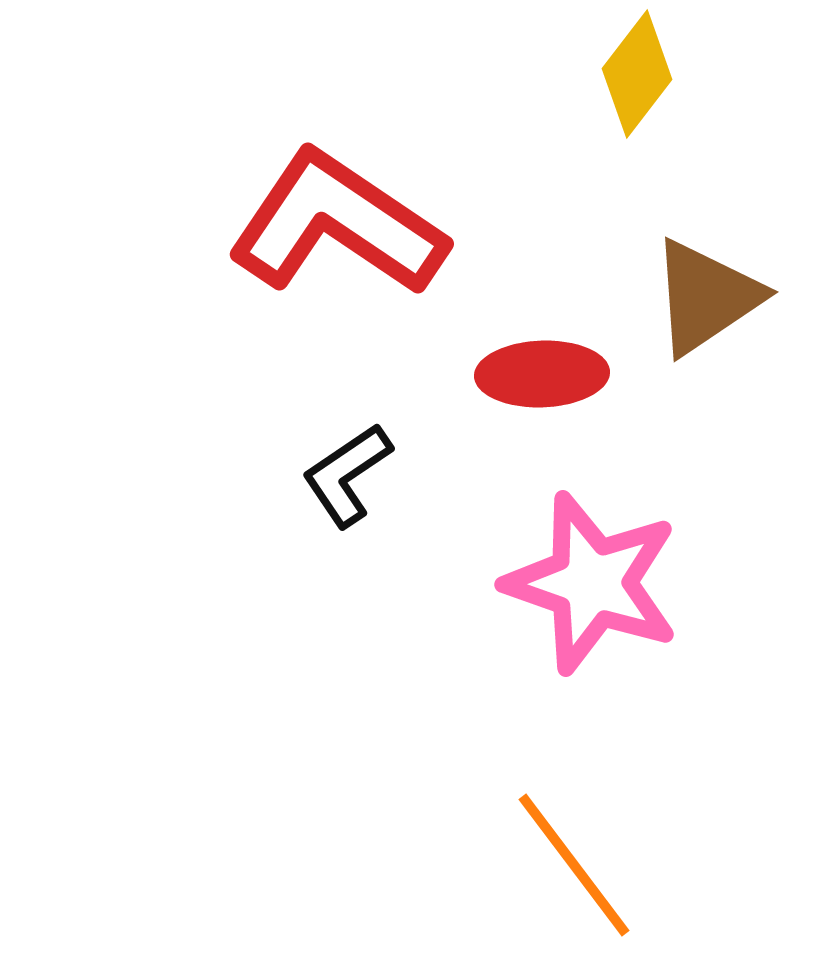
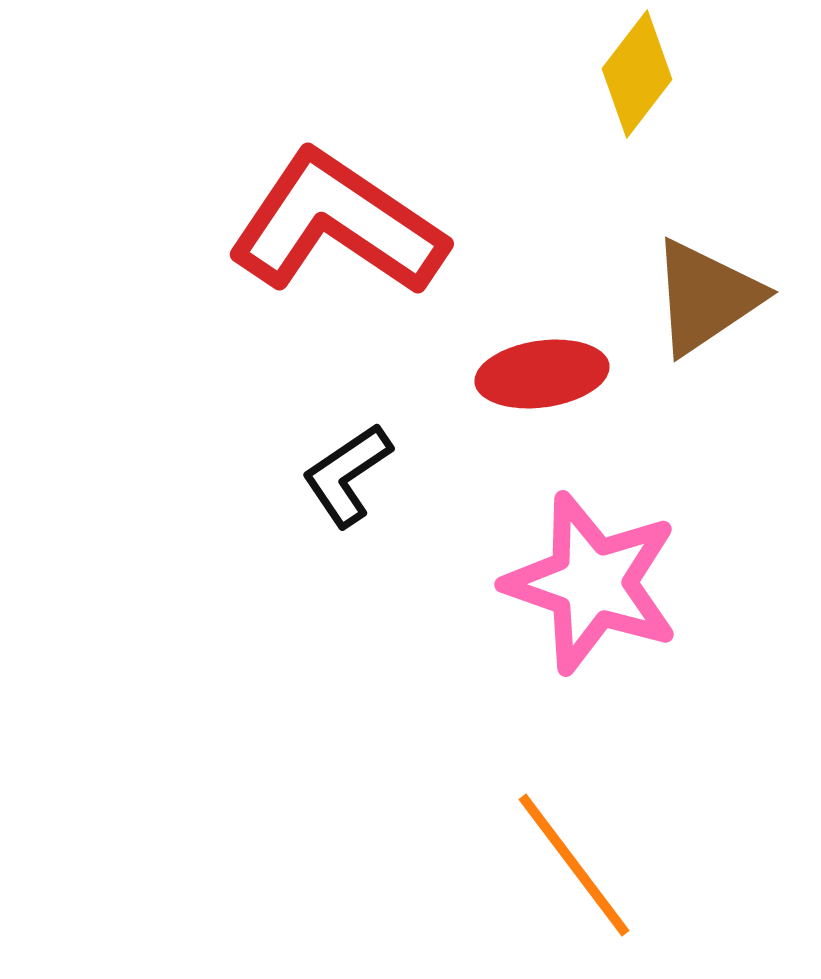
red ellipse: rotated 6 degrees counterclockwise
